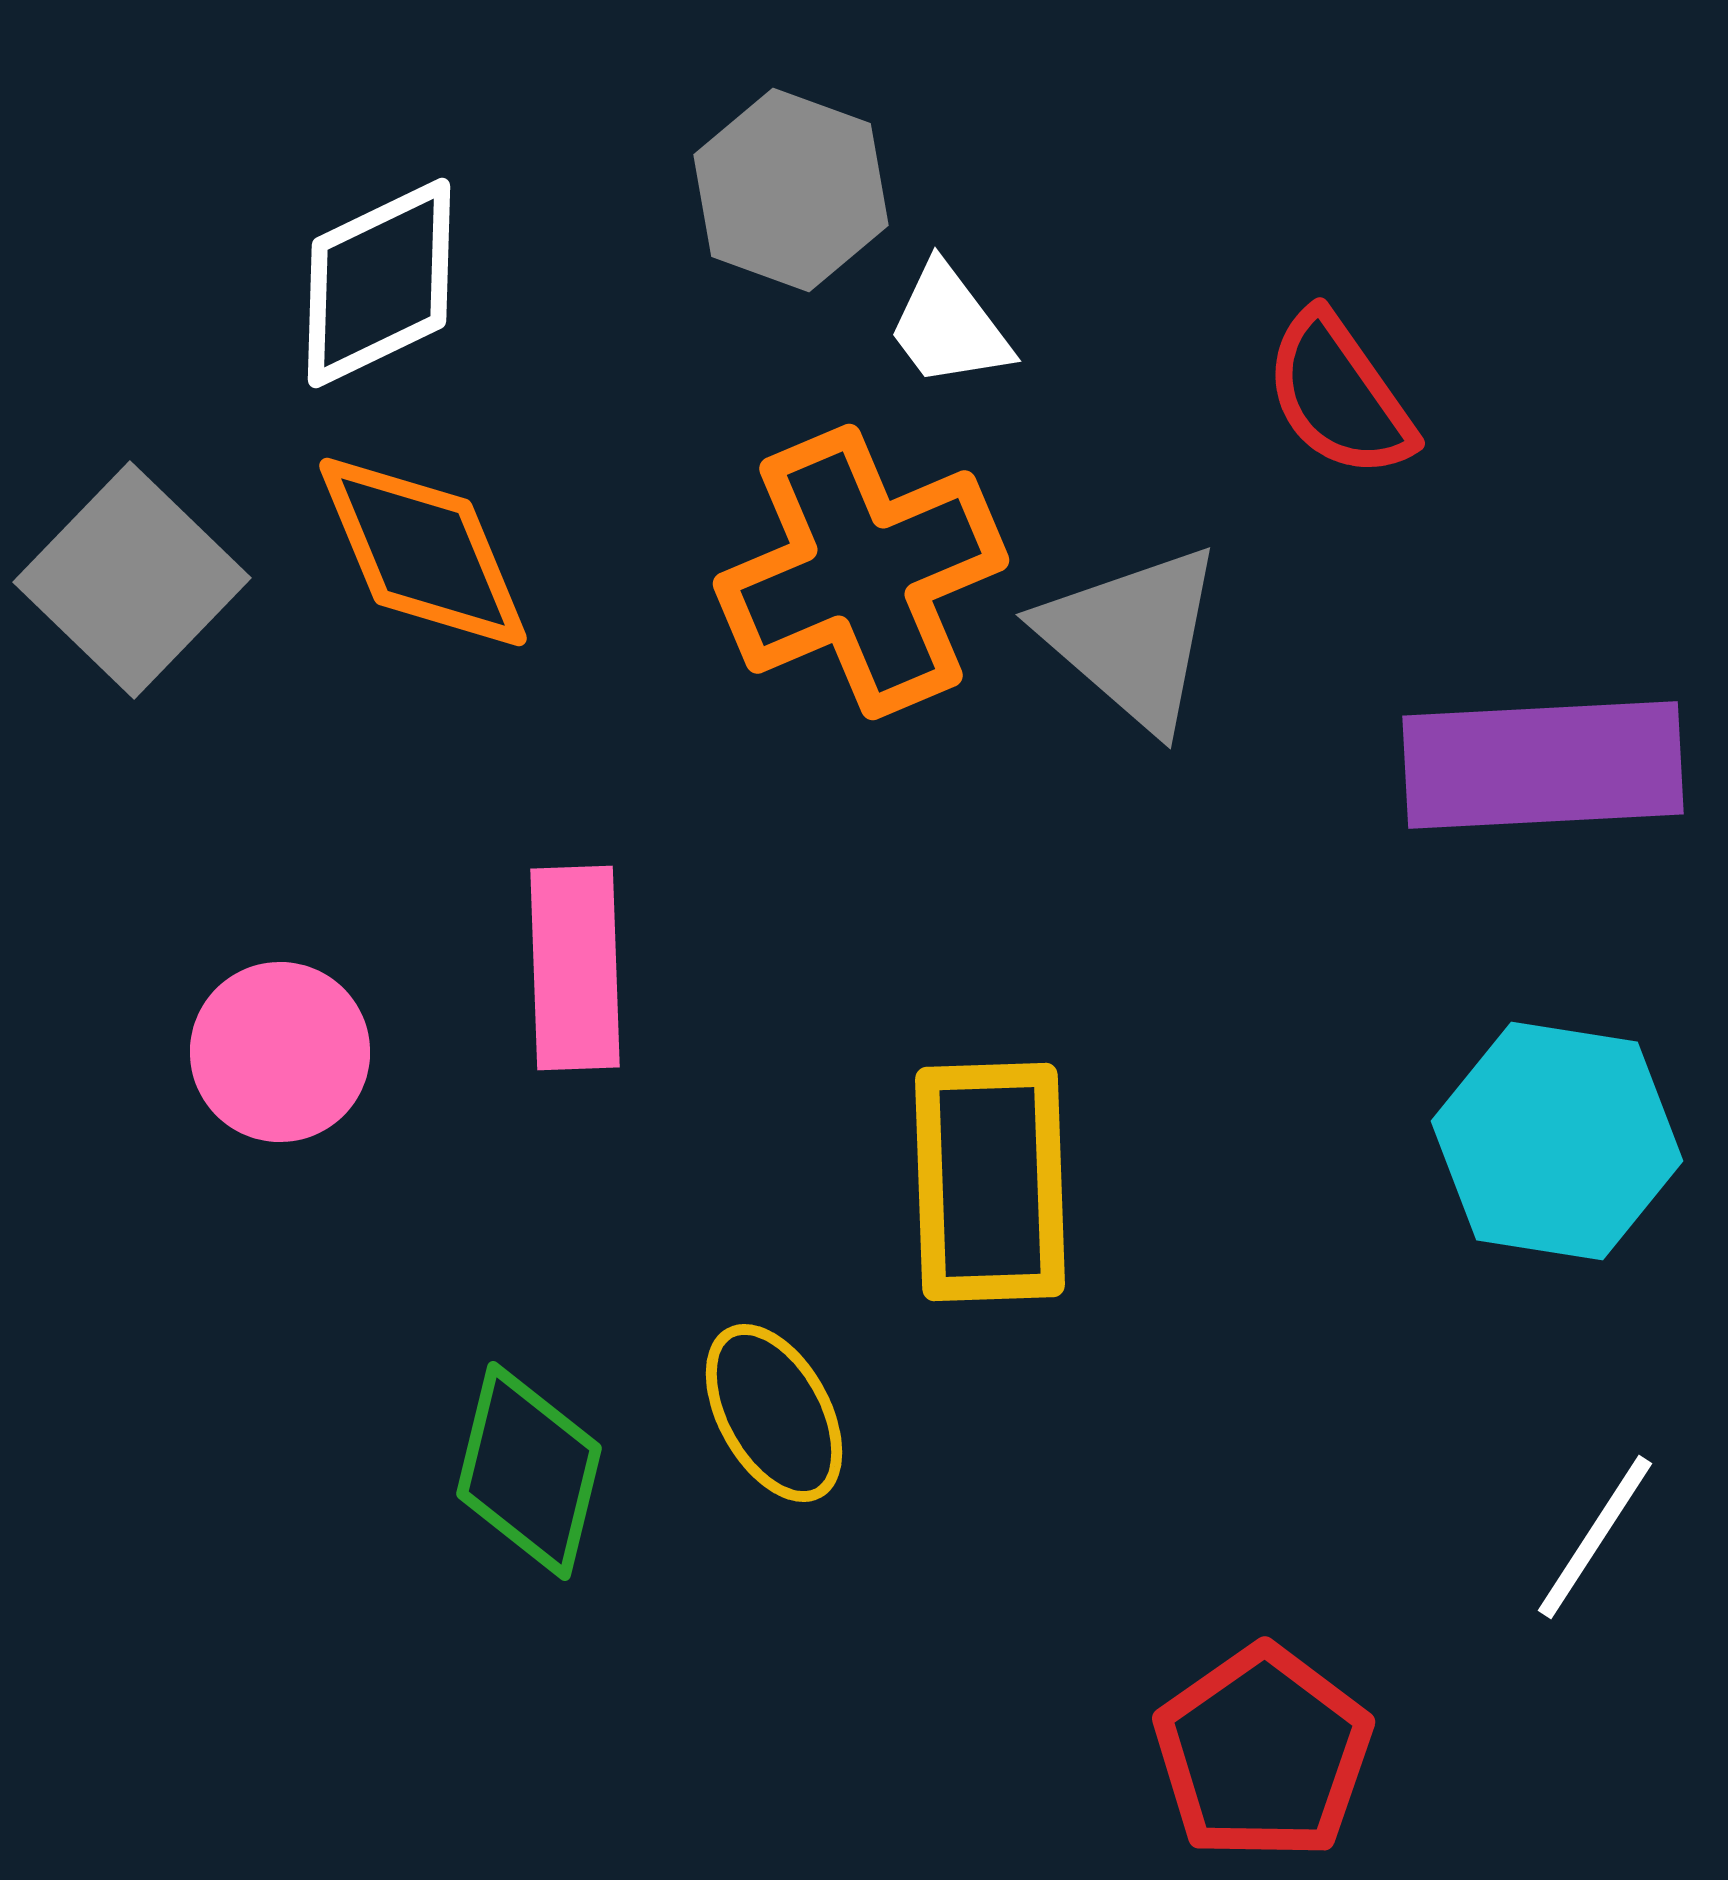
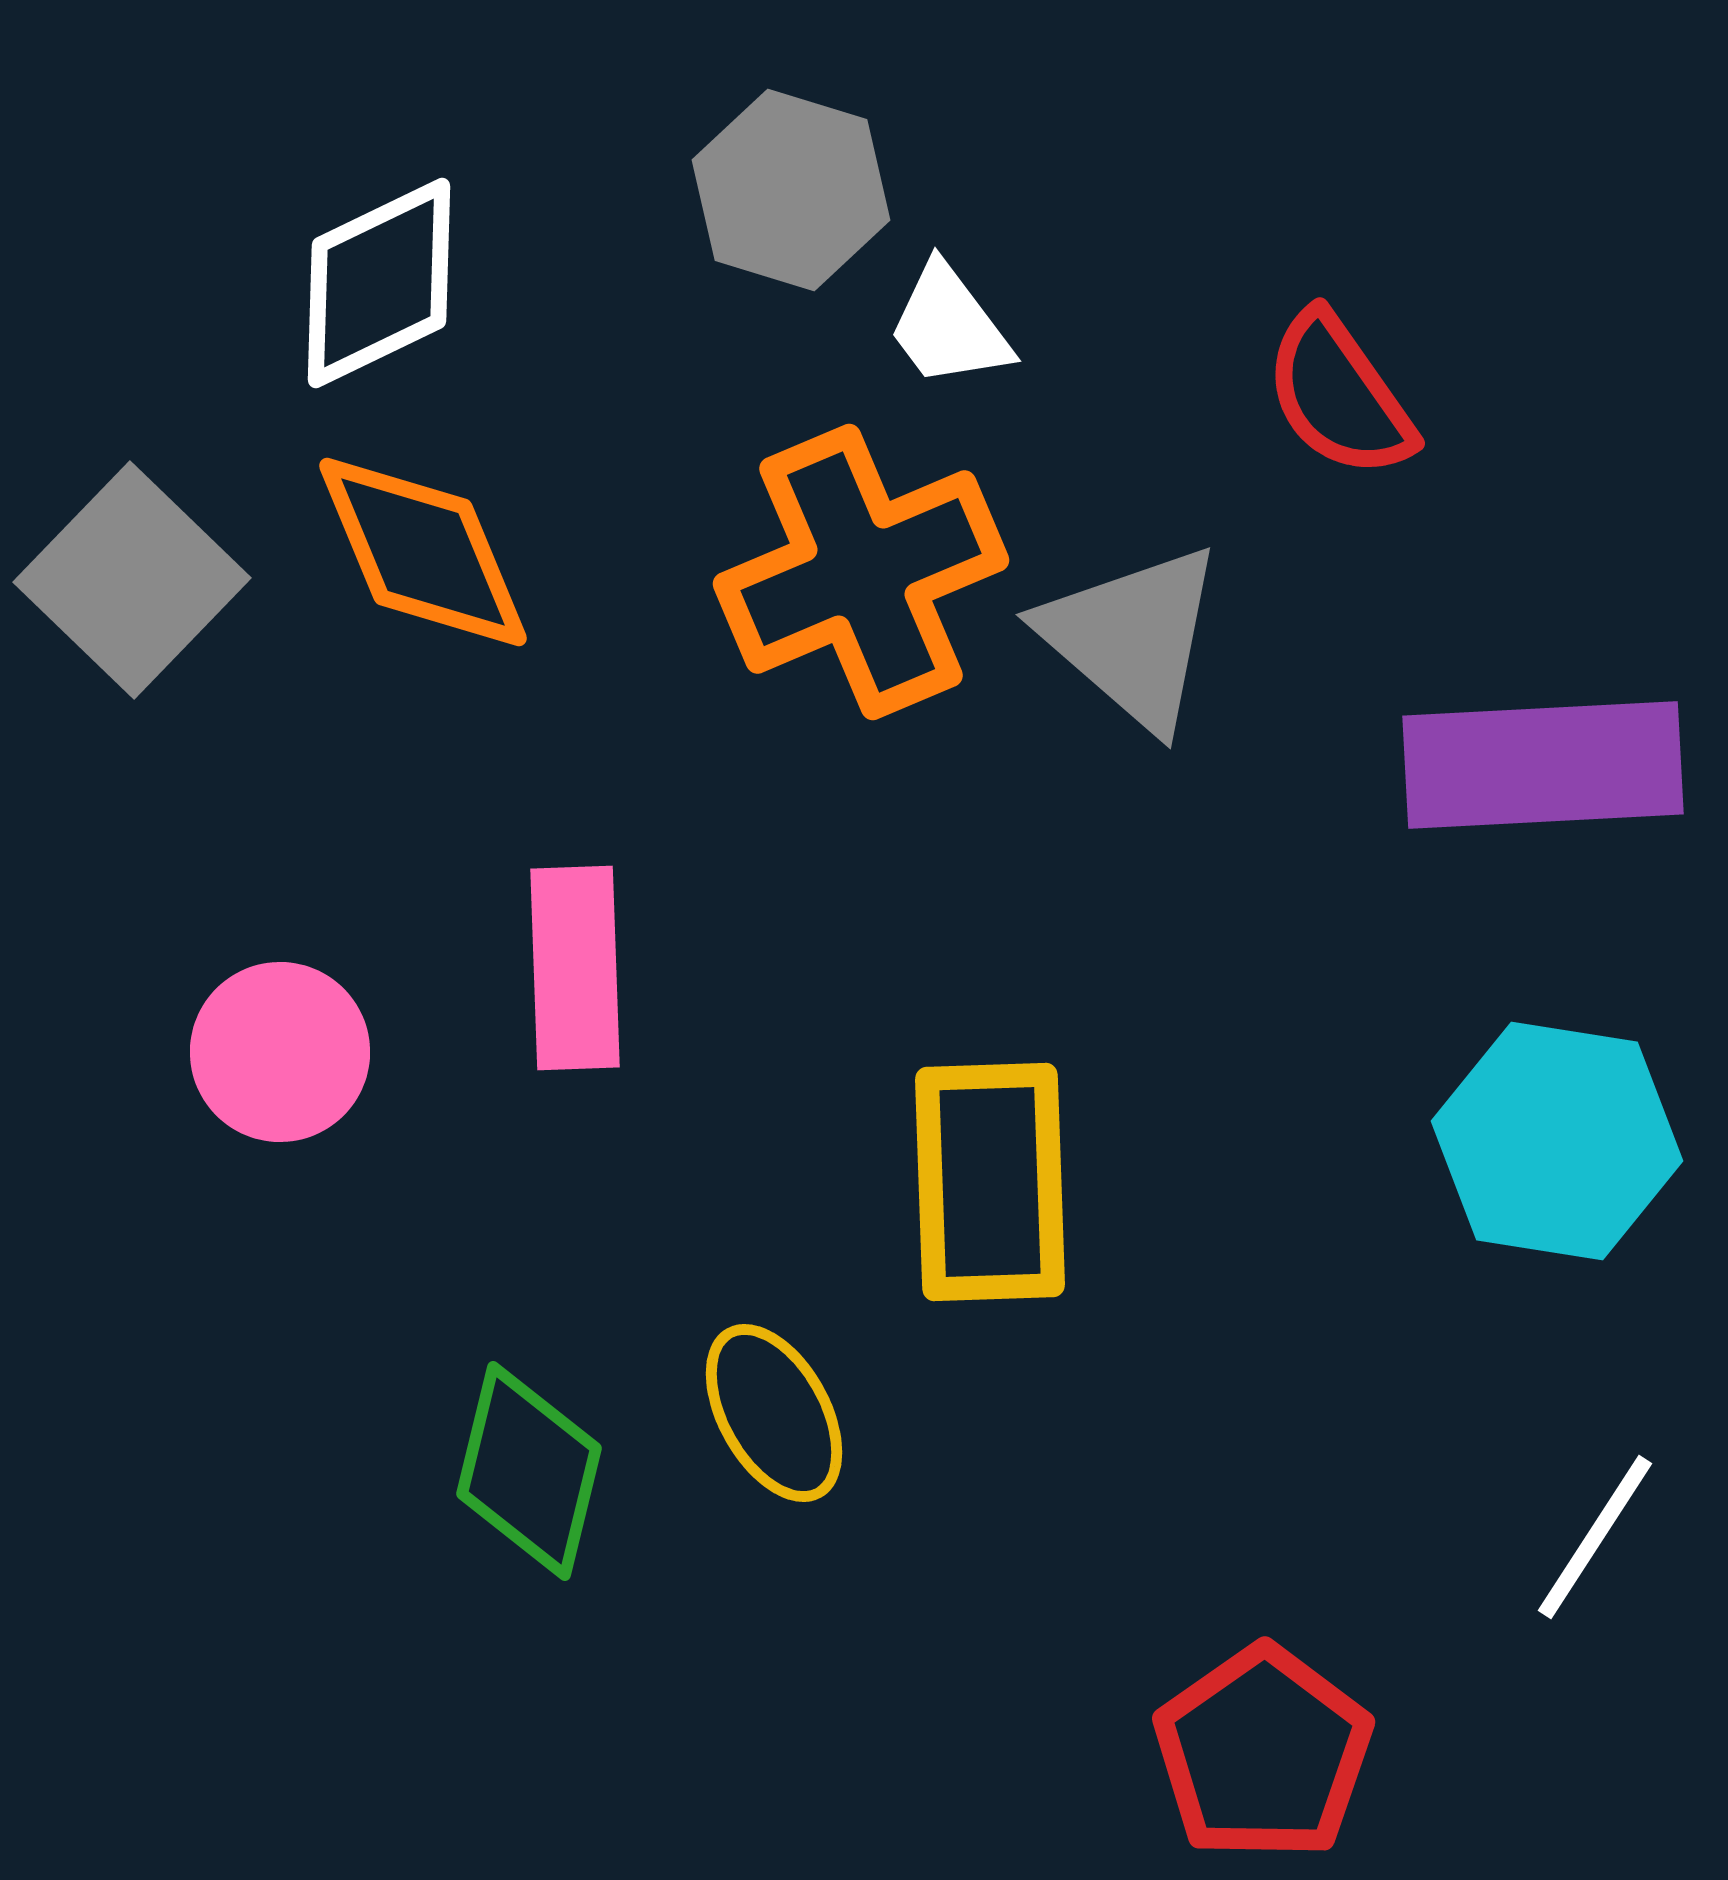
gray hexagon: rotated 3 degrees counterclockwise
